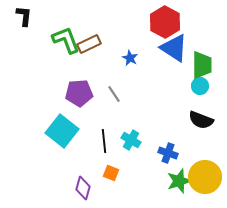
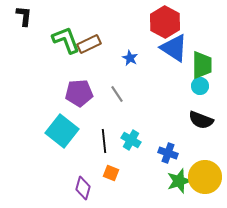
gray line: moved 3 px right
